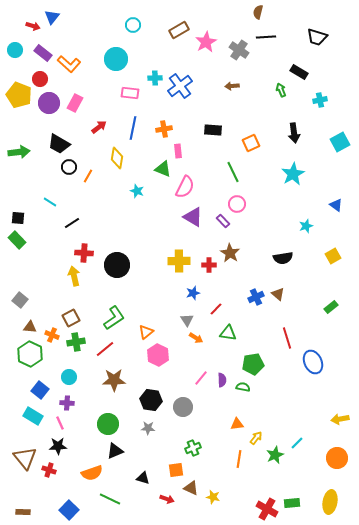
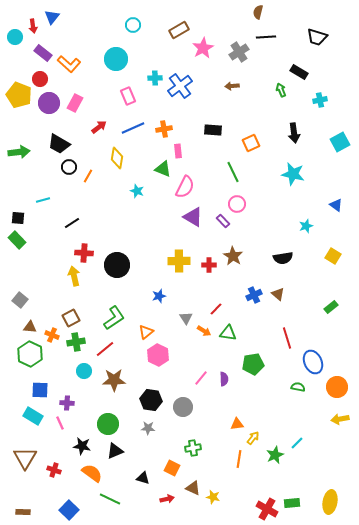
red arrow at (33, 26): rotated 64 degrees clockwise
pink star at (206, 42): moved 3 px left, 6 px down
cyan circle at (15, 50): moved 13 px up
gray cross at (239, 50): moved 2 px down; rotated 24 degrees clockwise
pink rectangle at (130, 93): moved 2 px left, 3 px down; rotated 60 degrees clockwise
blue line at (133, 128): rotated 55 degrees clockwise
cyan star at (293, 174): rotated 30 degrees counterclockwise
cyan line at (50, 202): moved 7 px left, 2 px up; rotated 48 degrees counterclockwise
brown star at (230, 253): moved 3 px right, 3 px down
yellow square at (333, 256): rotated 28 degrees counterclockwise
blue star at (193, 293): moved 34 px left, 3 px down
blue cross at (256, 297): moved 2 px left, 2 px up
gray triangle at (187, 320): moved 1 px left, 2 px up
orange arrow at (196, 338): moved 8 px right, 7 px up
cyan circle at (69, 377): moved 15 px right, 6 px up
purple semicircle at (222, 380): moved 2 px right, 1 px up
green semicircle at (243, 387): moved 55 px right
blue square at (40, 390): rotated 36 degrees counterclockwise
yellow arrow at (256, 438): moved 3 px left
black star at (58, 446): moved 24 px right; rotated 12 degrees clockwise
green cross at (193, 448): rotated 14 degrees clockwise
brown triangle at (25, 458): rotated 10 degrees clockwise
orange circle at (337, 458): moved 71 px up
red cross at (49, 470): moved 5 px right
orange square at (176, 470): moved 4 px left, 2 px up; rotated 35 degrees clockwise
orange semicircle at (92, 473): rotated 125 degrees counterclockwise
brown triangle at (191, 488): moved 2 px right
red arrow at (167, 499): rotated 32 degrees counterclockwise
